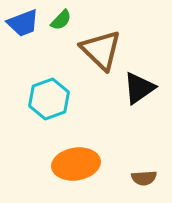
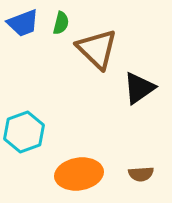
green semicircle: moved 3 px down; rotated 30 degrees counterclockwise
brown triangle: moved 4 px left, 1 px up
cyan hexagon: moved 25 px left, 33 px down
orange ellipse: moved 3 px right, 10 px down
brown semicircle: moved 3 px left, 4 px up
